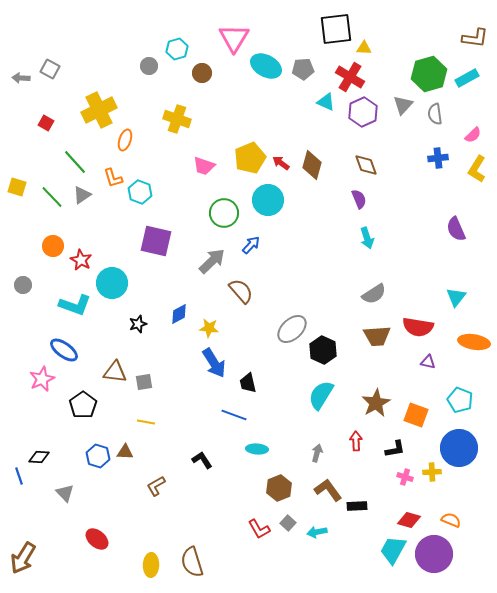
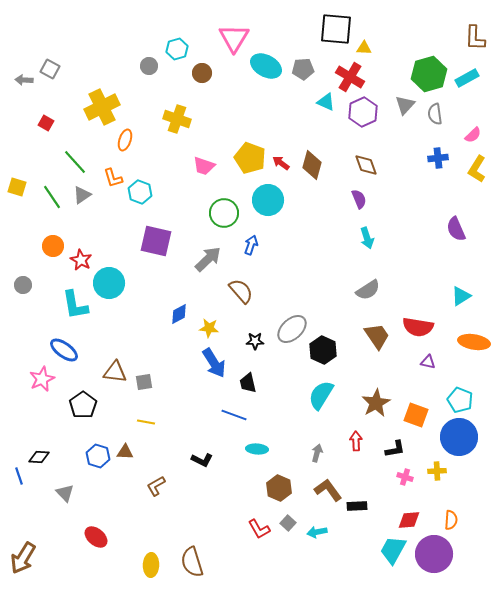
black square at (336, 29): rotated 12 degrees clockwise
brown L-shape at (475, 38): rotated 84 degrees clockwise
gray arrow at (21, 78): moved 3 px right, 2 px down
gray triangle at (403, 105): moved 2 px right
yellow cross at (99, 110): moved 3 px right, 3 px up
yellow pentagon at (250, 158): rotated 28 degrees counterclockwise
green line at (52, 197): rotated 10 degrees clockwise
blue arrow at (251, 245): rotated 24 degrees counterclockwise
gray arrow at (212, 261): moved 4 px left, 2 px up
cyan circle at (112, 283): moved 3 px left
gray semicircle at (374, 294): moved 6 px left, 4 px up
cyan triangle at (456, 297): moved 5 px right, 1 px up; rotated 20 degrees clockwise
cyan L-shape at (75, 305): rotated 60 degrees clockwise
black star at (138, 324): moved 117 px right, 17 px down; rotated 18 degrees clockwise
brown trapezoid at (377, 336): rotated 120 degrees counterclockwise
blue circle at (459, 448): moved 11 px up
black L-shape at (202, 460): rotated 150 degrees clockwise
yellow cross at (432, 472): moved 5 px right, 1 px up
brown hexagon at (279, 488): rotated 15 degrees counterclockwise
red diamond at (409, 520): rotated 20 degrees counterclockwise
orange semicircle at (451, 520): rotated 72 degrees clockwise
red ellipse at (97, 539): moved 1 px left, 2 px up
